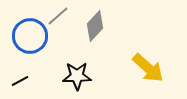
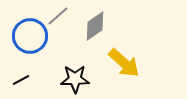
gray diamond: rotated 12 degrees clockwise
yellow arrow: moved 24 px left, 5 px up
black star: moved 2 px left, 3 px down
black line: moved 1 px right, 1 px up
